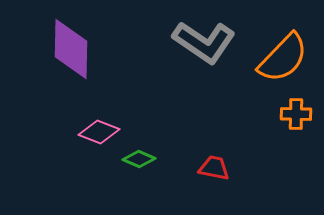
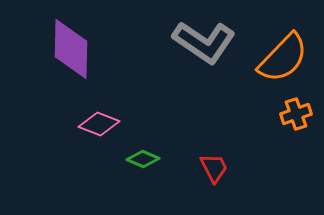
orange cross: rotated 20 degrees counterclockwise
pink diamond: moved 8 px up
green diamond: moved 4 px right
red trapezoid: rotated 52 degrees clockwise
